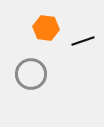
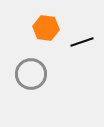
black line: moved 1 px left, 1 px down
